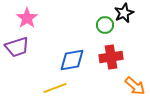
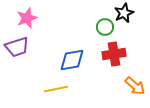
pink star: rotated 15 degrees clockwise
green circle: moved 2 px down
red cross: moved 3 px right, 3 px up
yellow line: moved 1 px right, 1 px down; rotated 10 degrees clockwise
